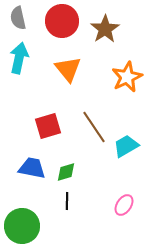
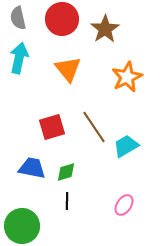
red circle: moved 2 px up
red square: moved 4 px right, 1 px down
